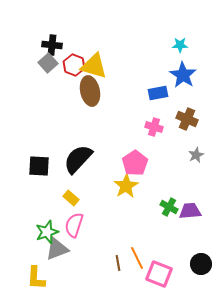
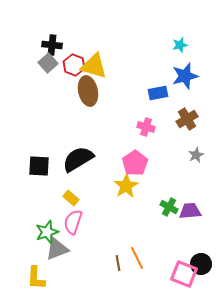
cyan star: rotated 14 degrees counterclockwise
blue star: moved 2 px right, 1 px down; rotated 24 degrees clockwise
brown ellipse: moved 2 px left
brown cross: rotated 35 degrees clockwise
pink cross: moved 8 px left
black semicircle: rotated 16 degrees clockwise
pink semicircle: moved 1 px left, 3 px up
pink square: moved 25 px right
